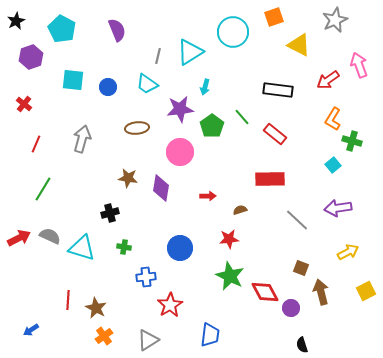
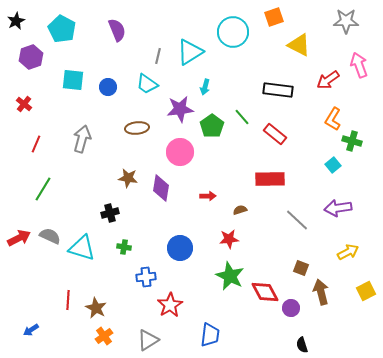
gray star at (335, 20): moved 11 px right, 1 px down; rotated 25 degrees clockwise
